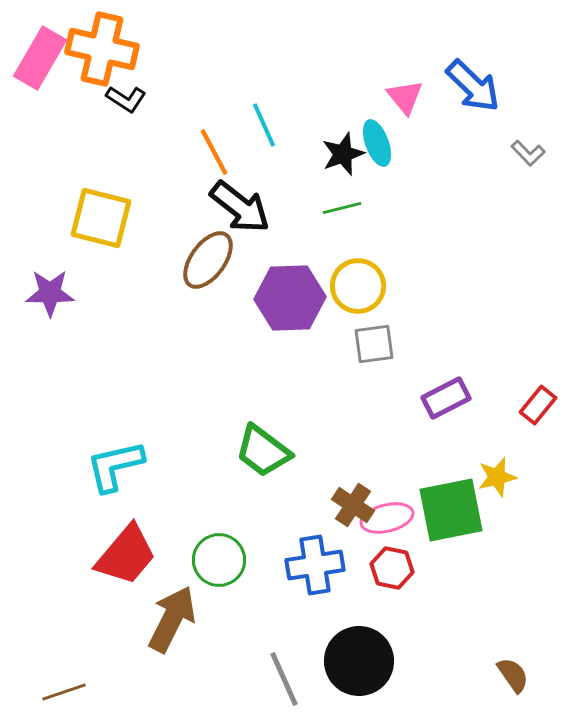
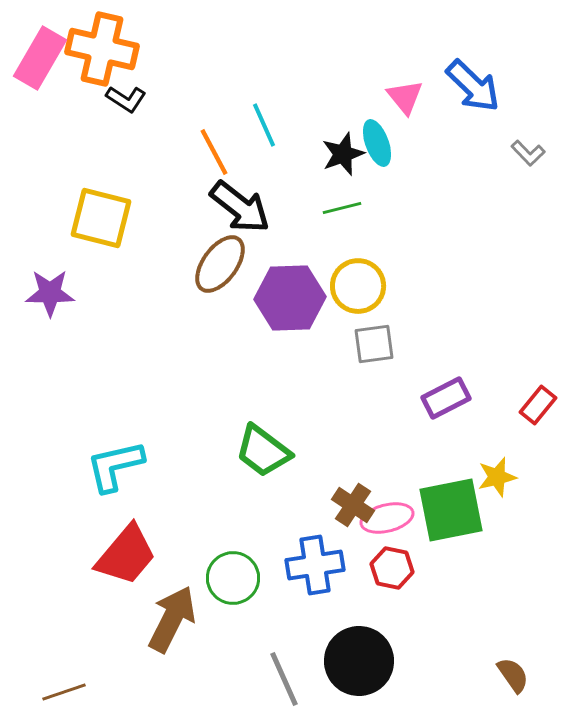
brown ellipse: moved 12 px right, 4 px down
green circle: moved 14 px right, 18 px down
